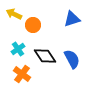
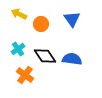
yellow arrow: moved 5 px right
blue triangle: rotated 48 degrees counterclockwise
orange circle: moved 8 px right, 1 px up
blue semicircle: rotated 54 degrees counterclockwise
orange cross: moved 3 px right, 1 px down
